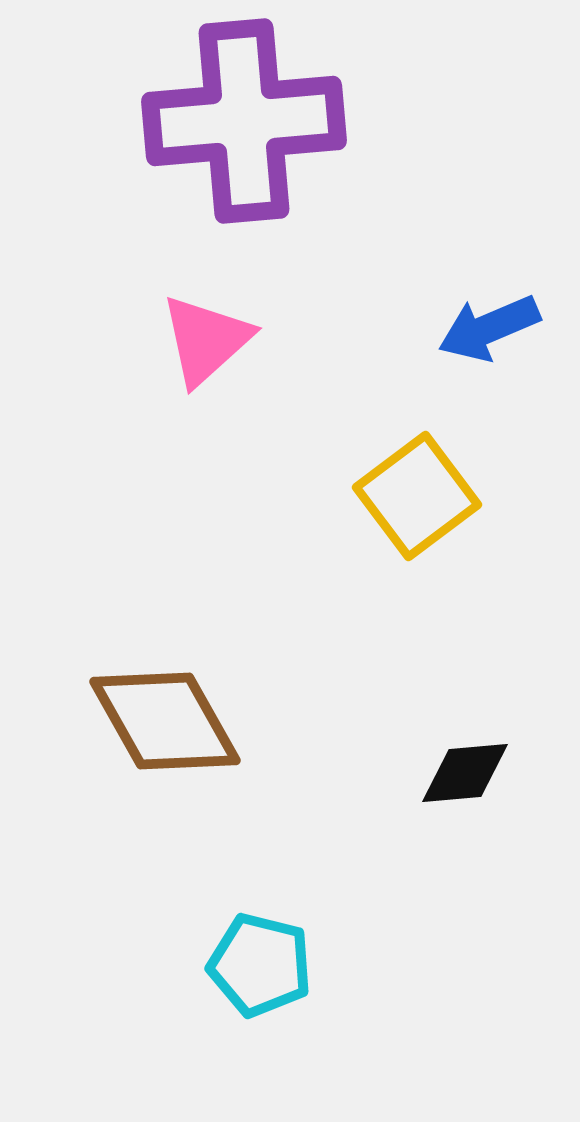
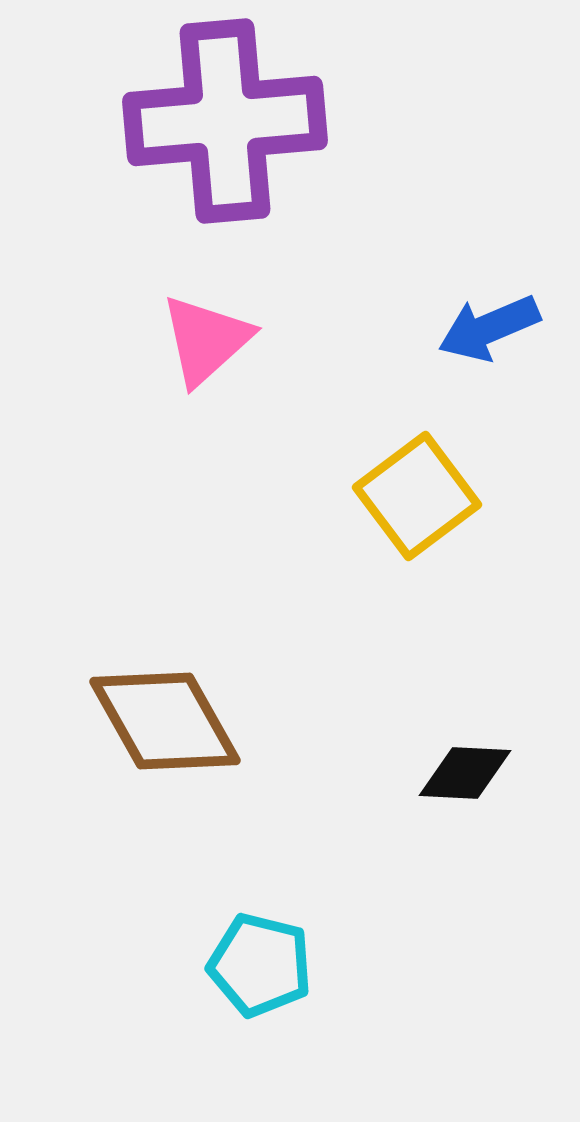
purple cross: moved 19 px left
black diamond: rotated 8 degrees clockwise
